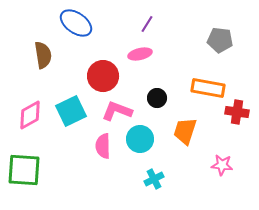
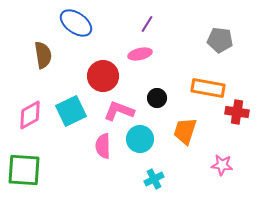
pink L-shape: moved 2 px right
